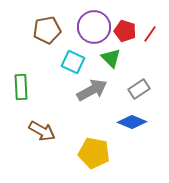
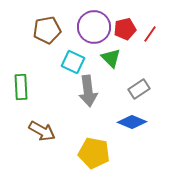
red pentagon: moved 2 px up; rotated 30 degrees counterclockwise
gray arrow: moved 4 px left, 1 px down; rotated 112 degrees clockwise
